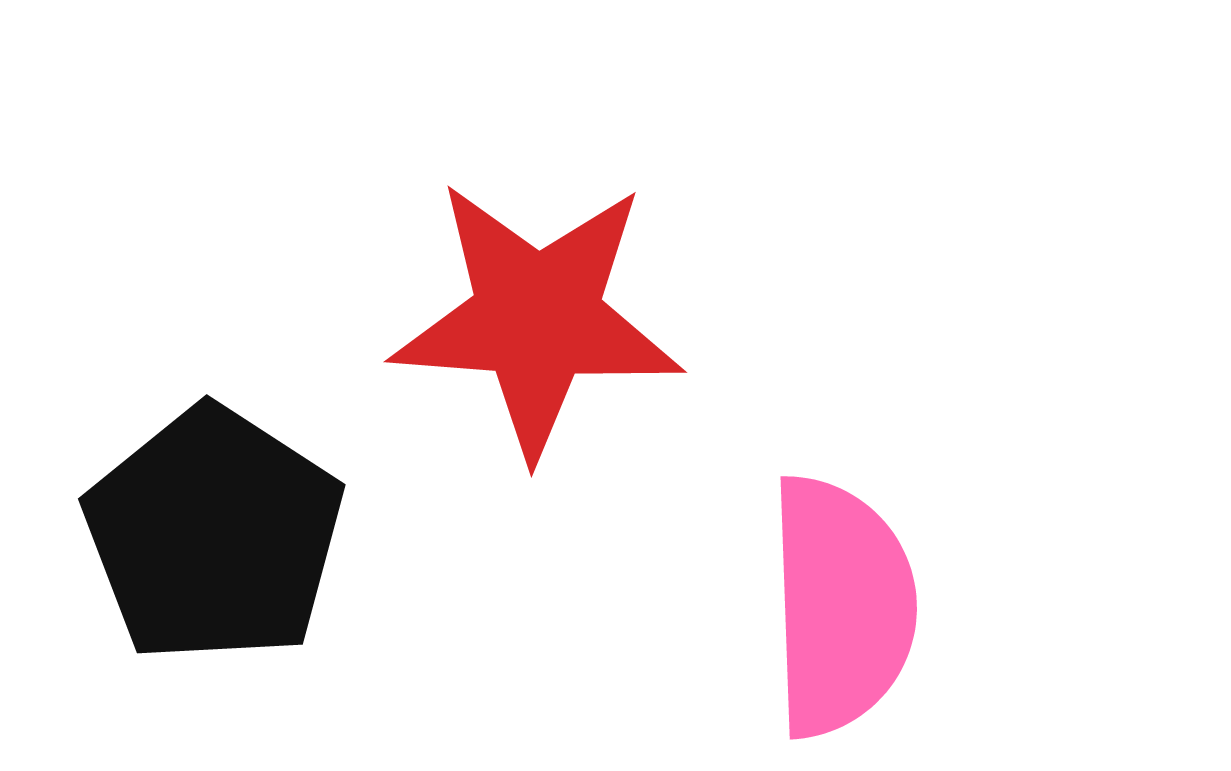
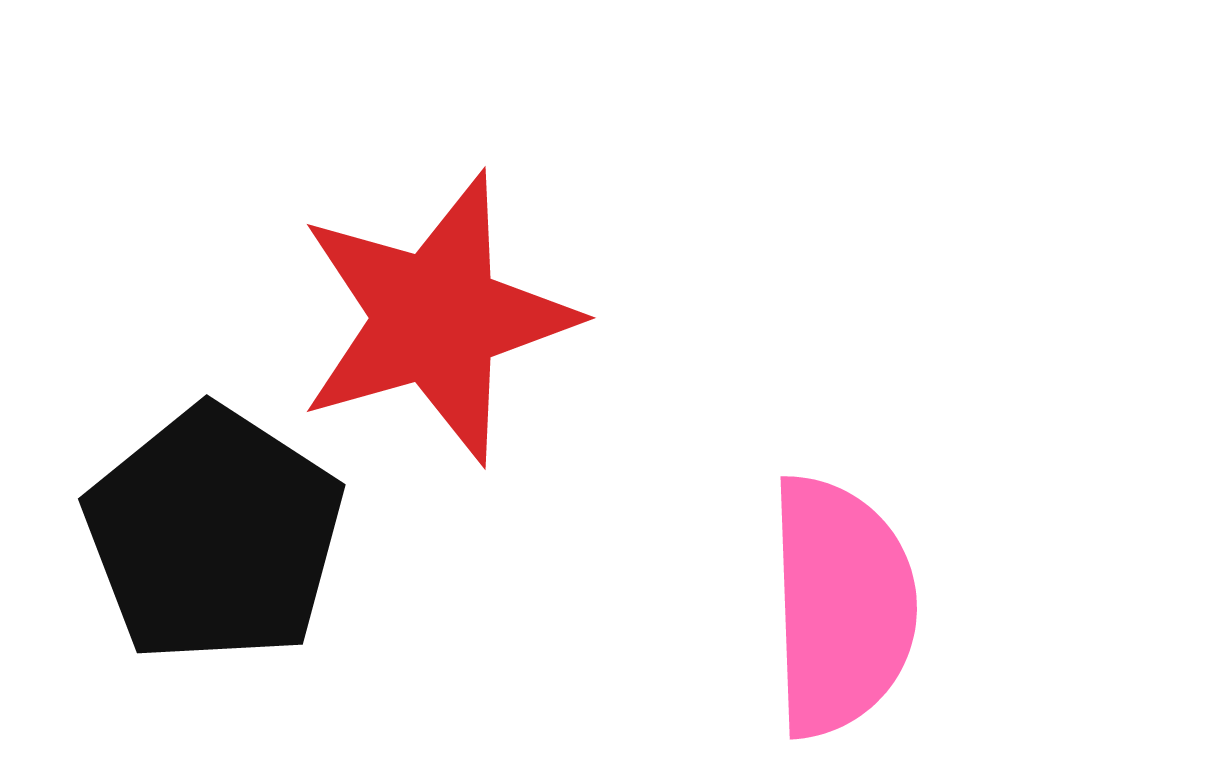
red star: moved 101 px left; rotated 20 degrees counterclockwise
